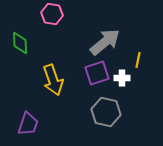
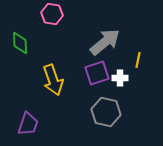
white cross: moved 2 px left
